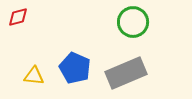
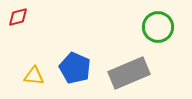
green circle: moved 25 px right, 5 px down
gray rectangle: moved 3 px right
